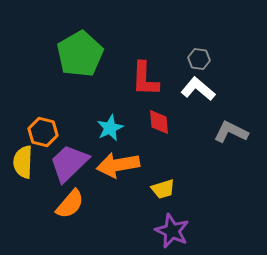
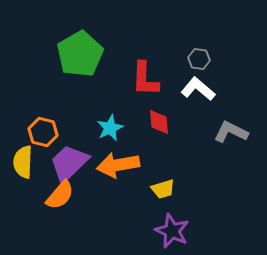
orange semicircle: moved 10 px left, 9 px up
